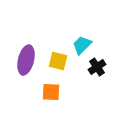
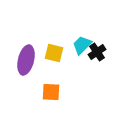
yellow square: moved 4 px left, 8 px up
black cross: moved 15 px up
